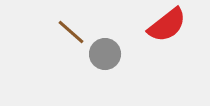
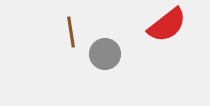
brown line: rotated 40 degrees clockwise
